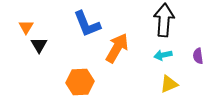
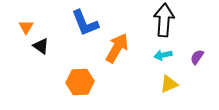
blue L-shape: moved 2 px left, 1 px up
black triangle: moved 2 px right, 1 px down; rotated 24 degrees counterclockwise
purple semicircle: moved 1 px left, 1 px down; rotated 42 degrees clockwise
